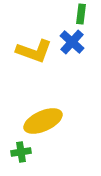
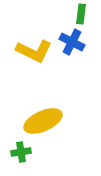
blue cross: rotated 15 degrees counterclockwise
yellow L-shape: rotated 6 degrees clockwise
